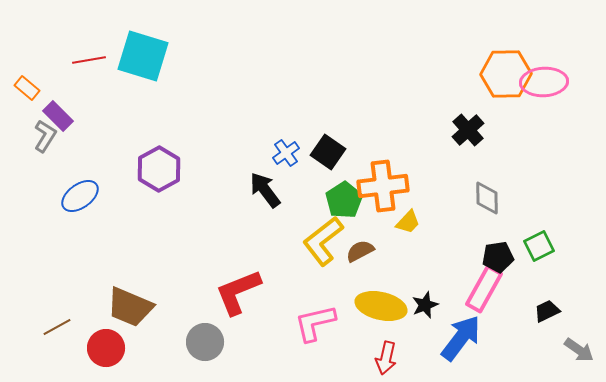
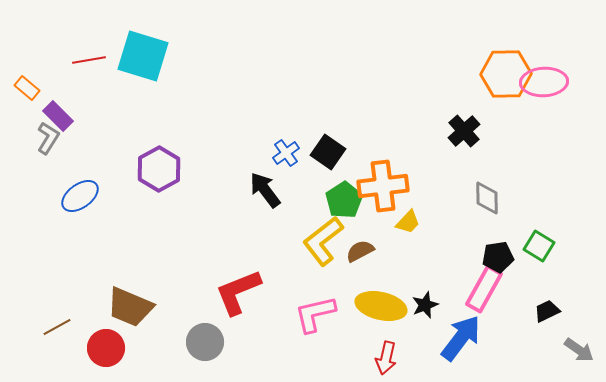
black cross: moved 4 px left, 1 px down
gray L-shape: moved 3 px right, 2 px down
green square: rotated 32 degrees counterclockwise
pink L-shape: moved 9 px up
